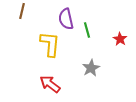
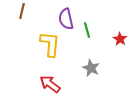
gray star: rotated 18 degrees counterclockwise
